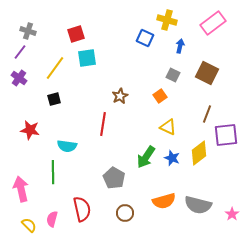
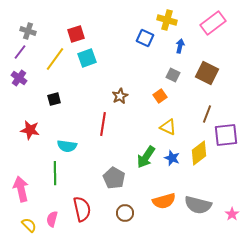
cyan square: rotated 12 degrees counterclockwise
yellow line: moved 9 px up
green line: moved 2 px right, 1 px down
